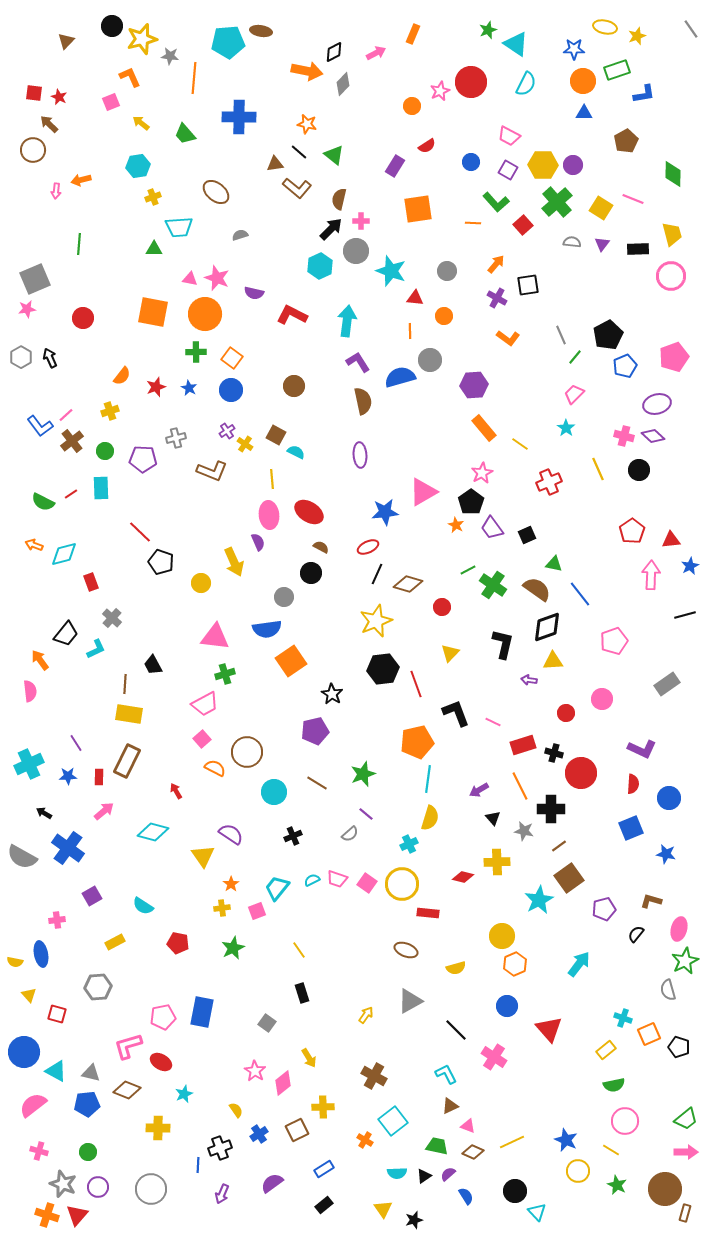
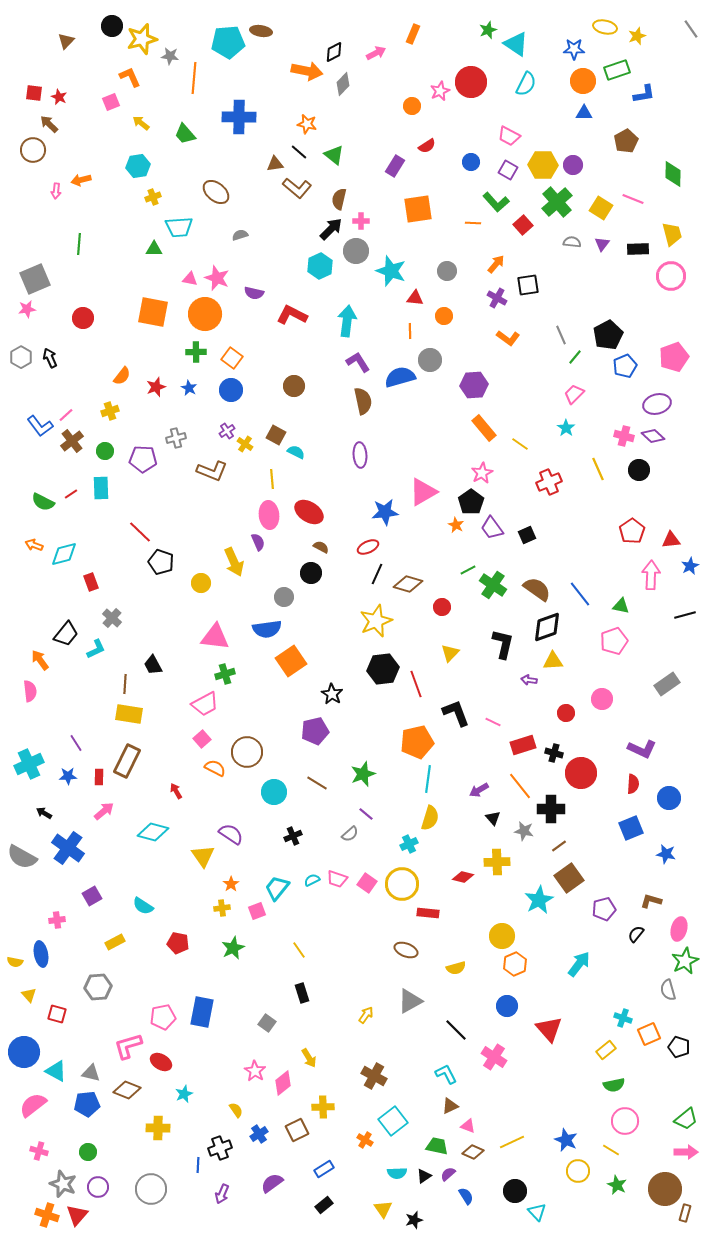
green triangle at (554, 564): moved 67 px right, 42 px down
orange line at (520, 786): rotated 12 degrees counterclockwise
